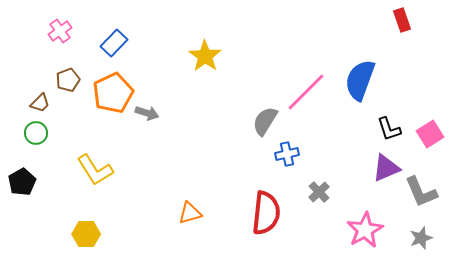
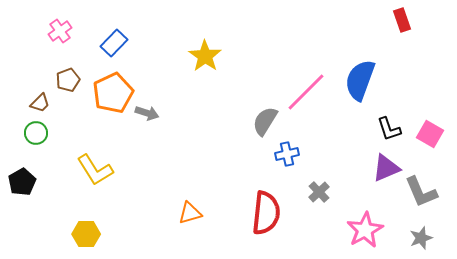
pink square: rotated 28 degrees counterclockwise
